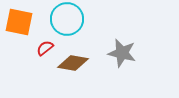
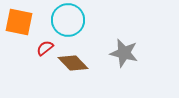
cyan circle: moved 1 px right, 1 px down
gray star: moved 2 px right
brown diamond: rotated 36 degrees clockwise
